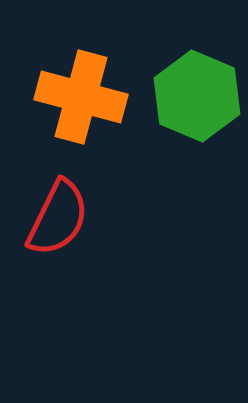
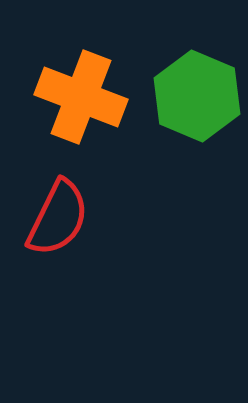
orange cross: rotated 6 degrees clockwise
